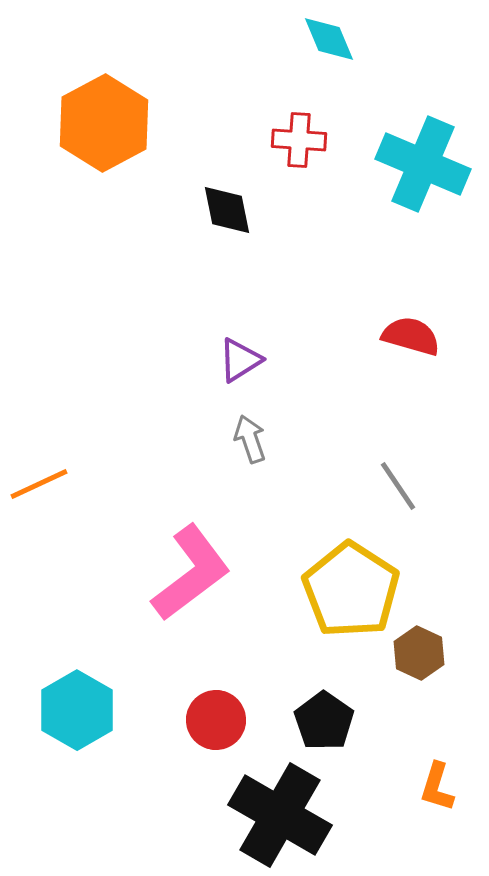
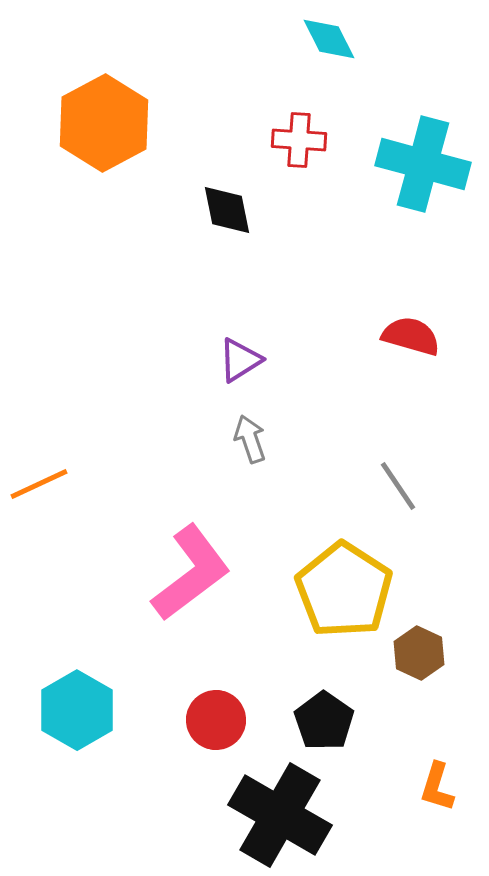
cyan diamond: rotated 4 degrees counterclockwise
cyan cross: rotated 8 degrees counterclockwise
yellow pentagon: moved 7 px left
